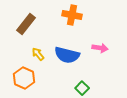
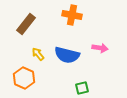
green square: rotated 32 degrees clockwise
